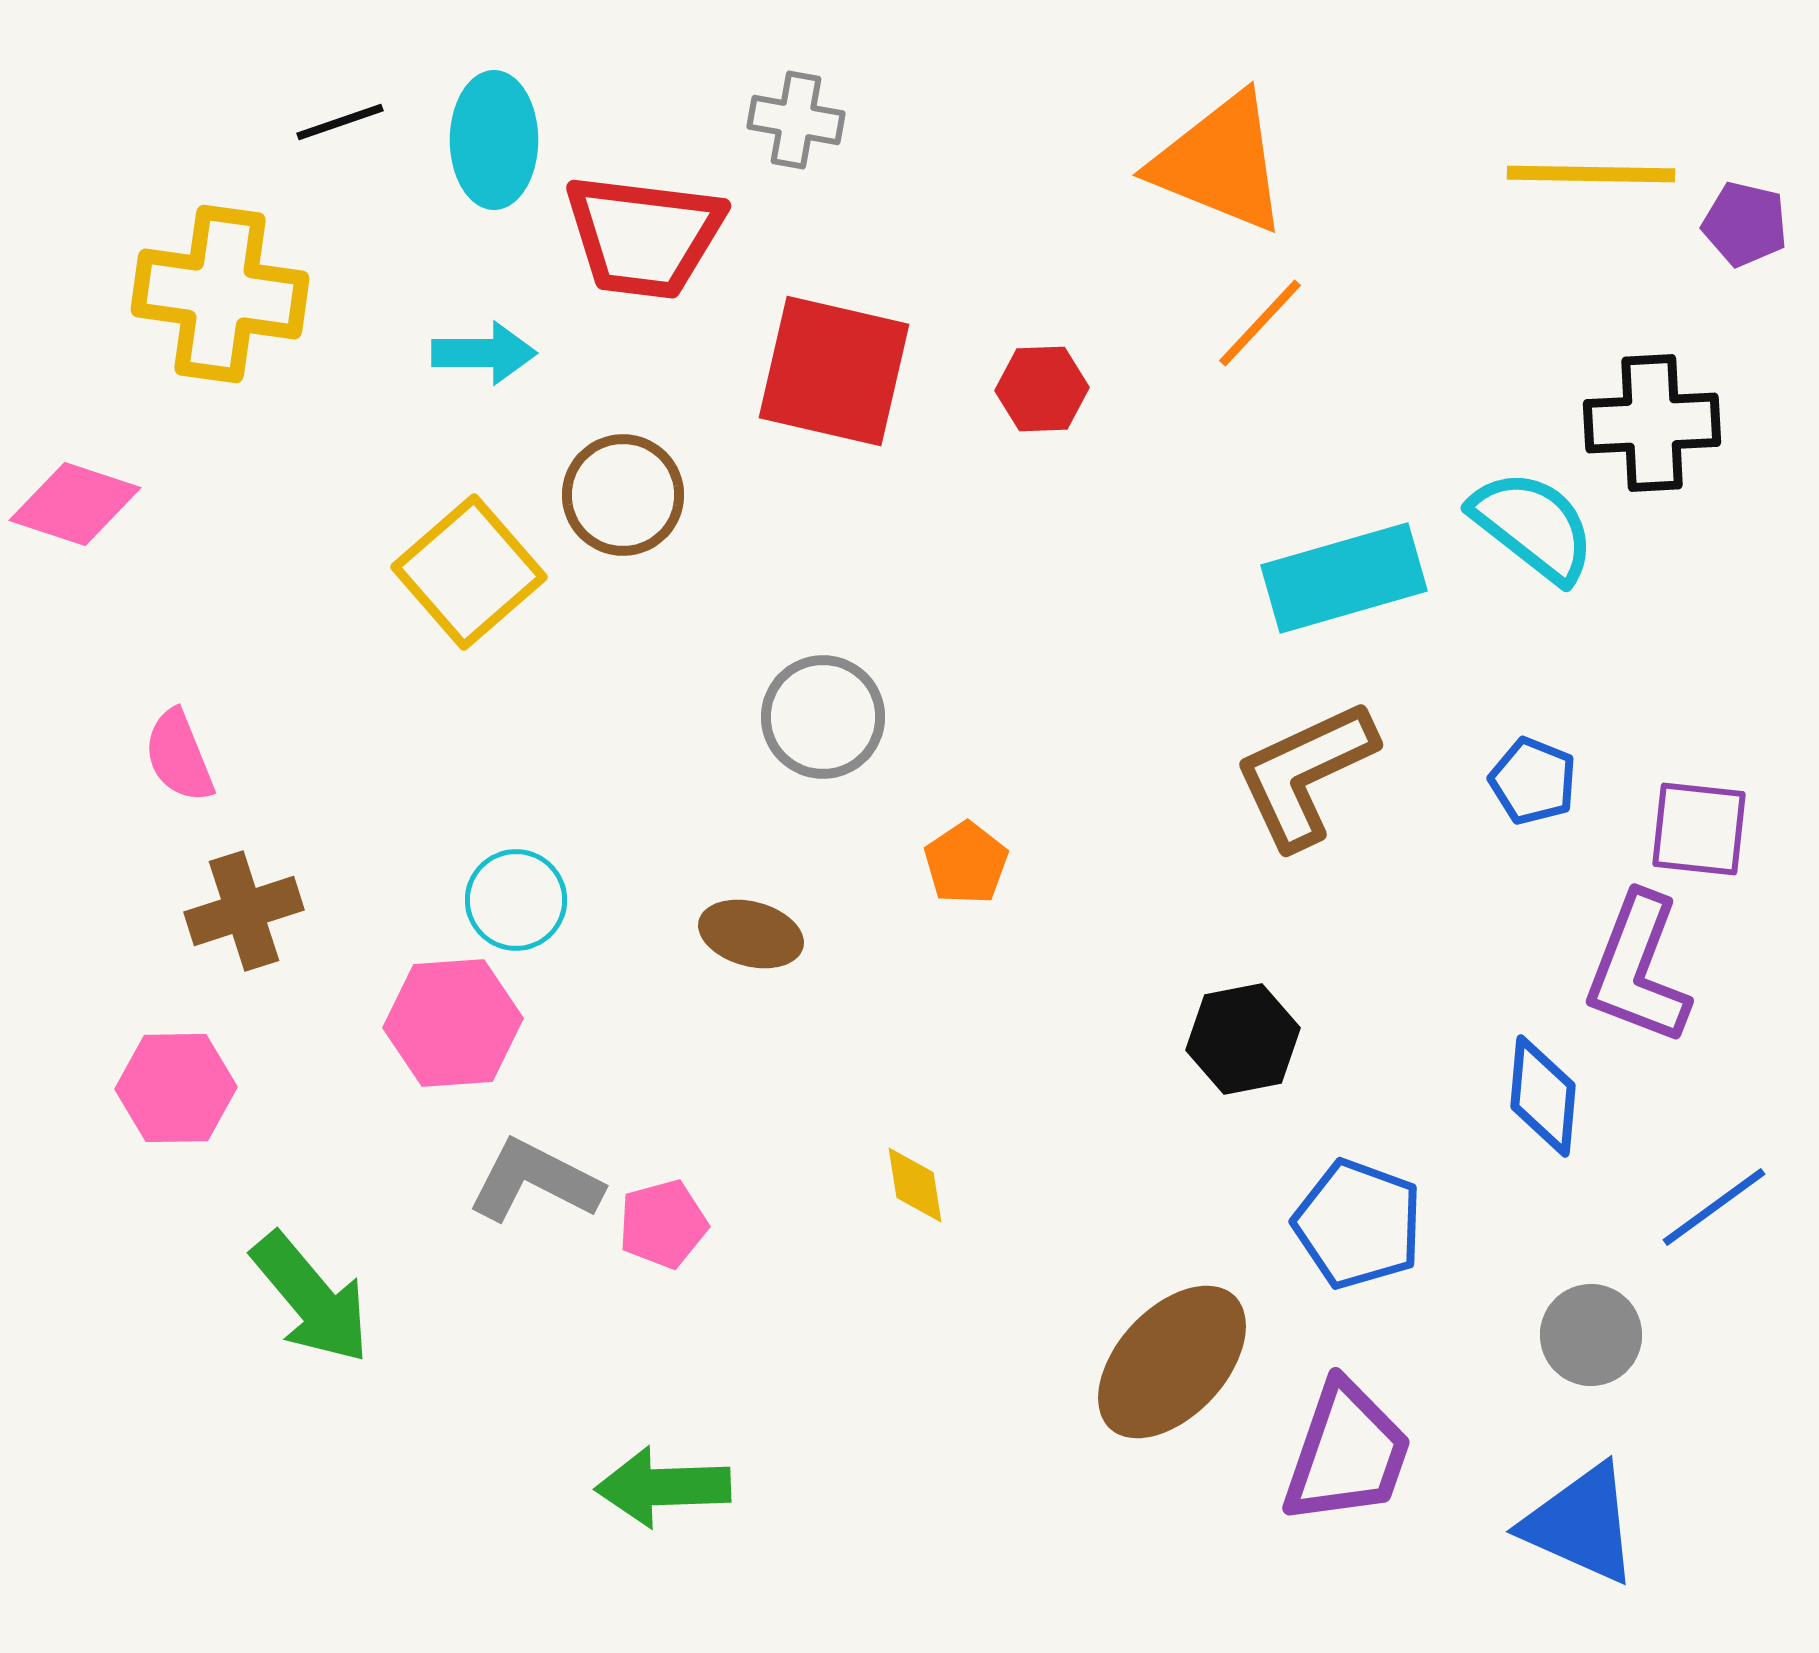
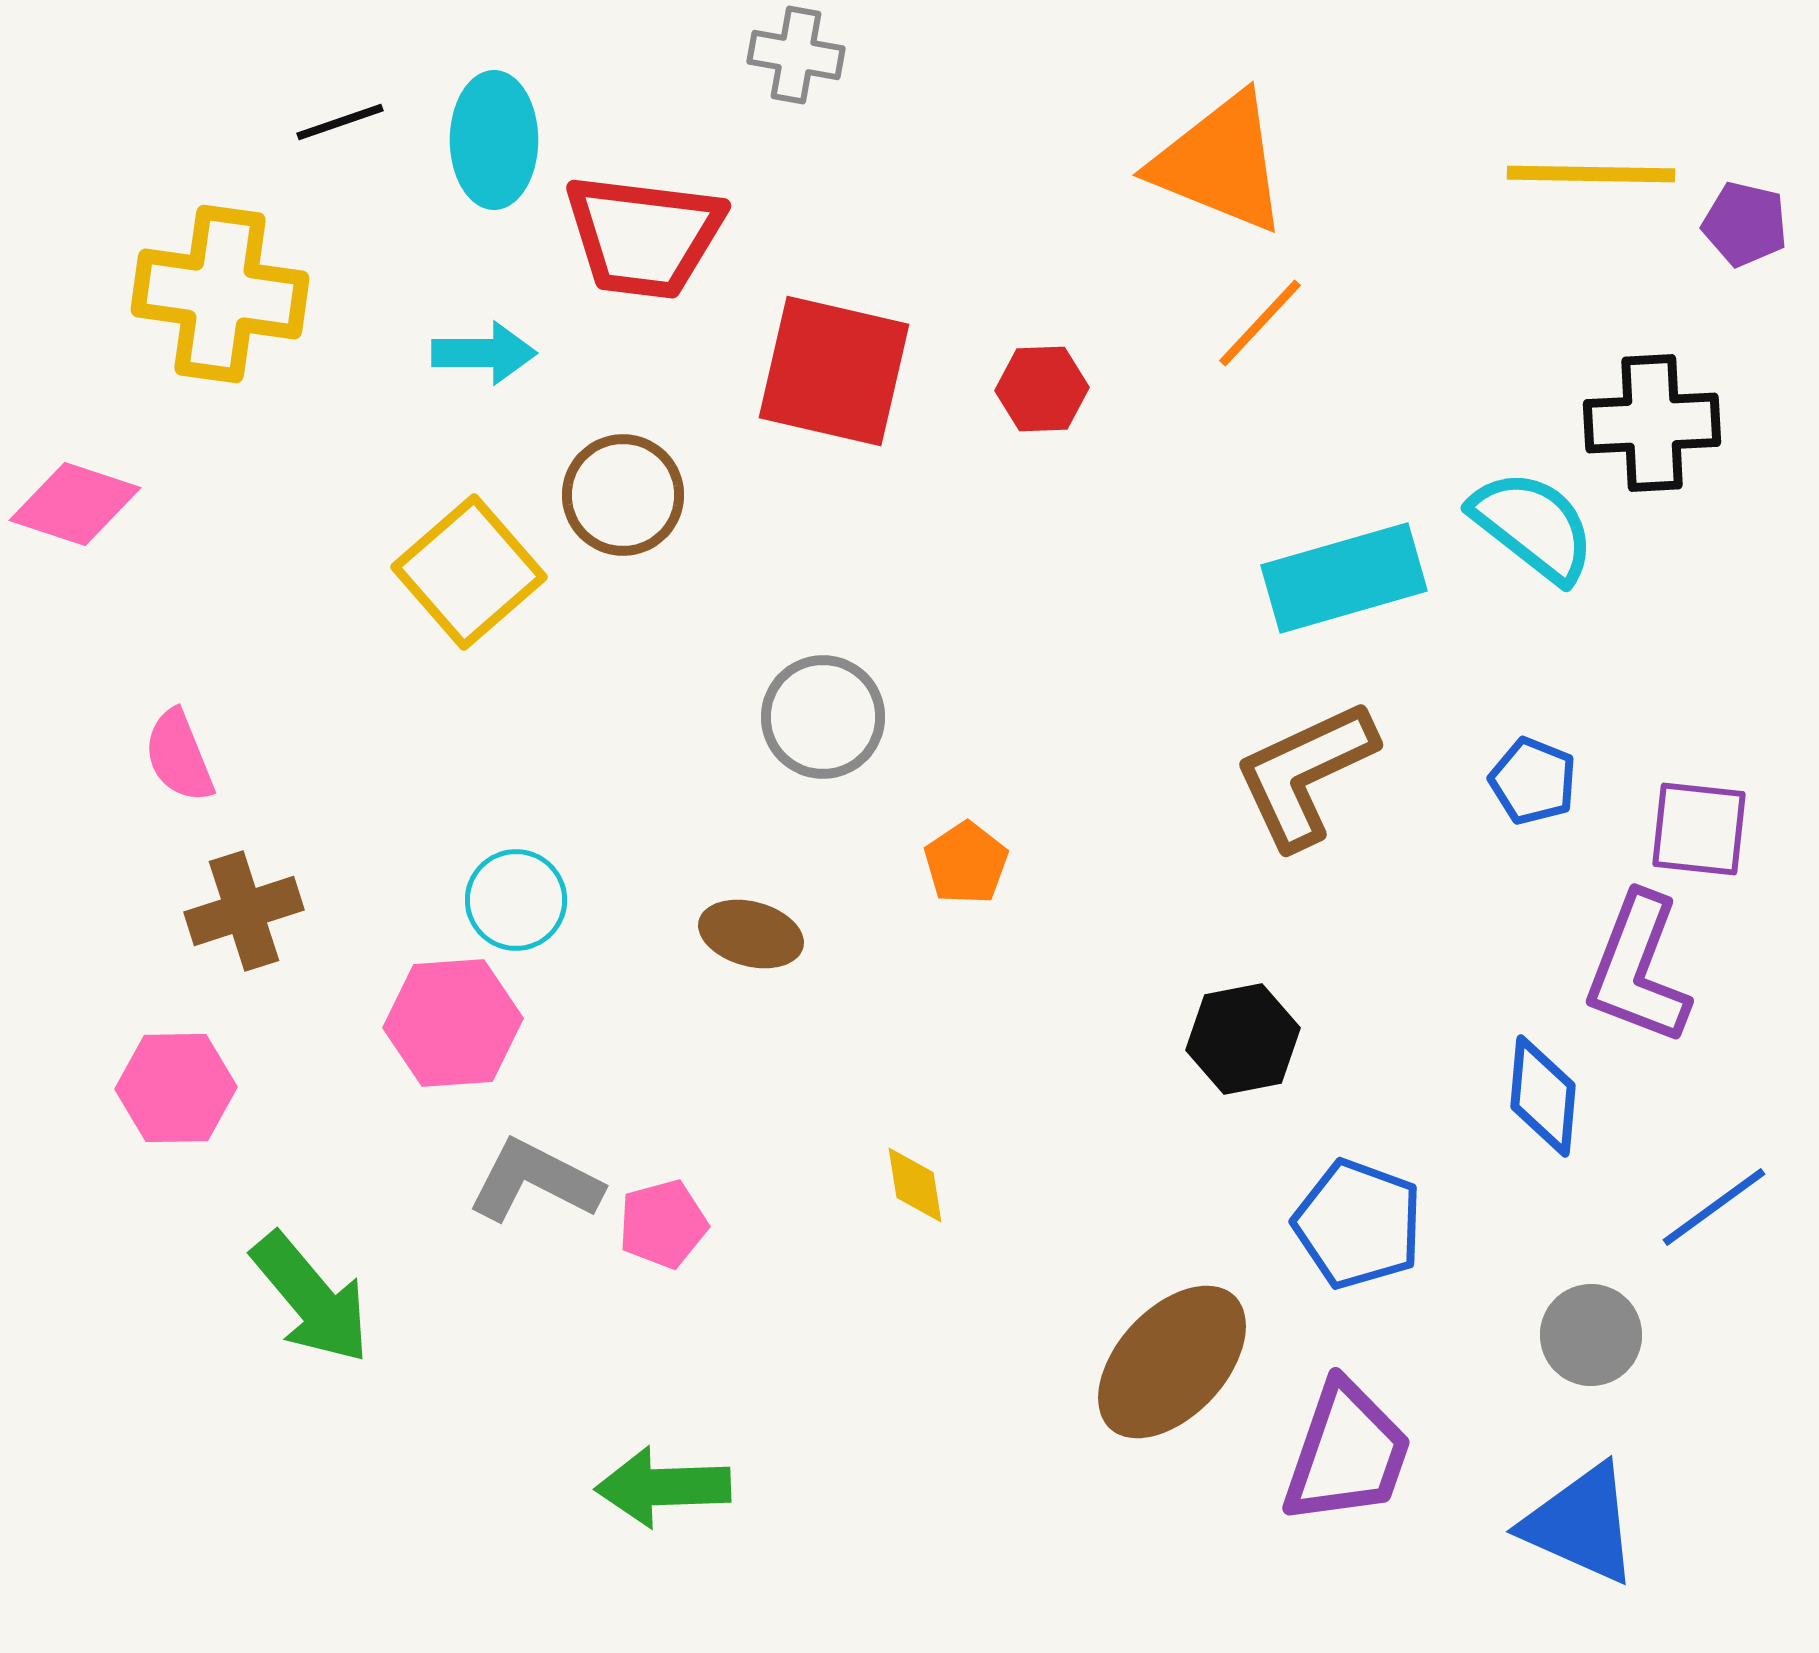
gray cross at (796, 120): moved 65 px up
